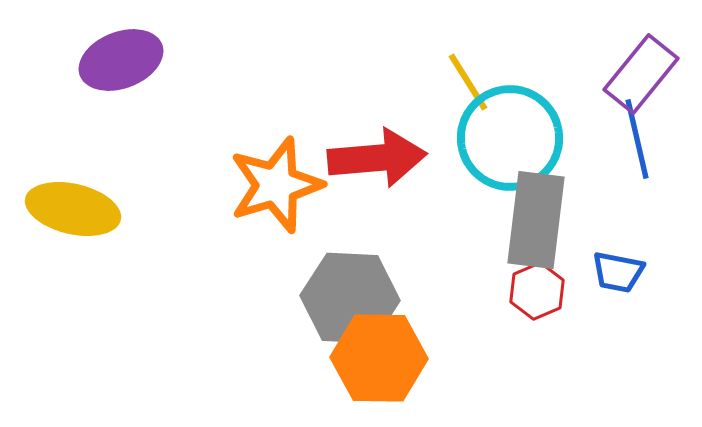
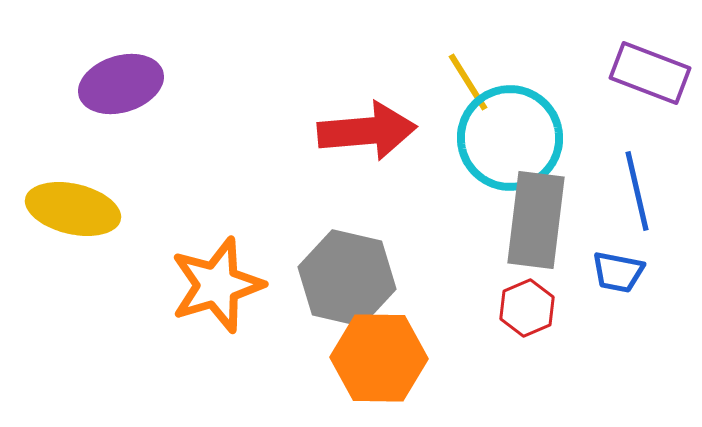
purple ellipse: moved 24 px down; rotated 4 degrees clockwise
purple rectangle: moved 9 px right, 1 px up; rotated 72 degrees clockwise
blue line: moved 52 px down
red arrow: moved 10 px left, 27 px up
orange star: moved 59 px left, 100 px down
red hexagon: moved 10 px left, 17 px down
gray hexagon: moved 3 px left, 20 px up; rotated 10 degrees clockwise
